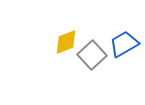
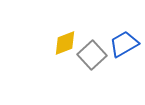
yellow diamond: moved 1 px left, 1 px down
